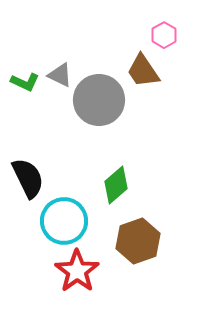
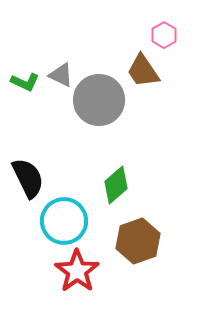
gray triangle: moved 1 px right
